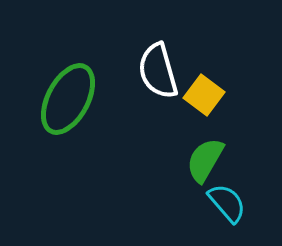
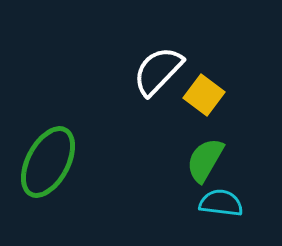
white semicircle: rotated 60 degrees clockwise
green ellipse: moved 20 px left, 63 px down
cyan semicircle: moved 6 px left; rotated 42 degrees counterclockwise
